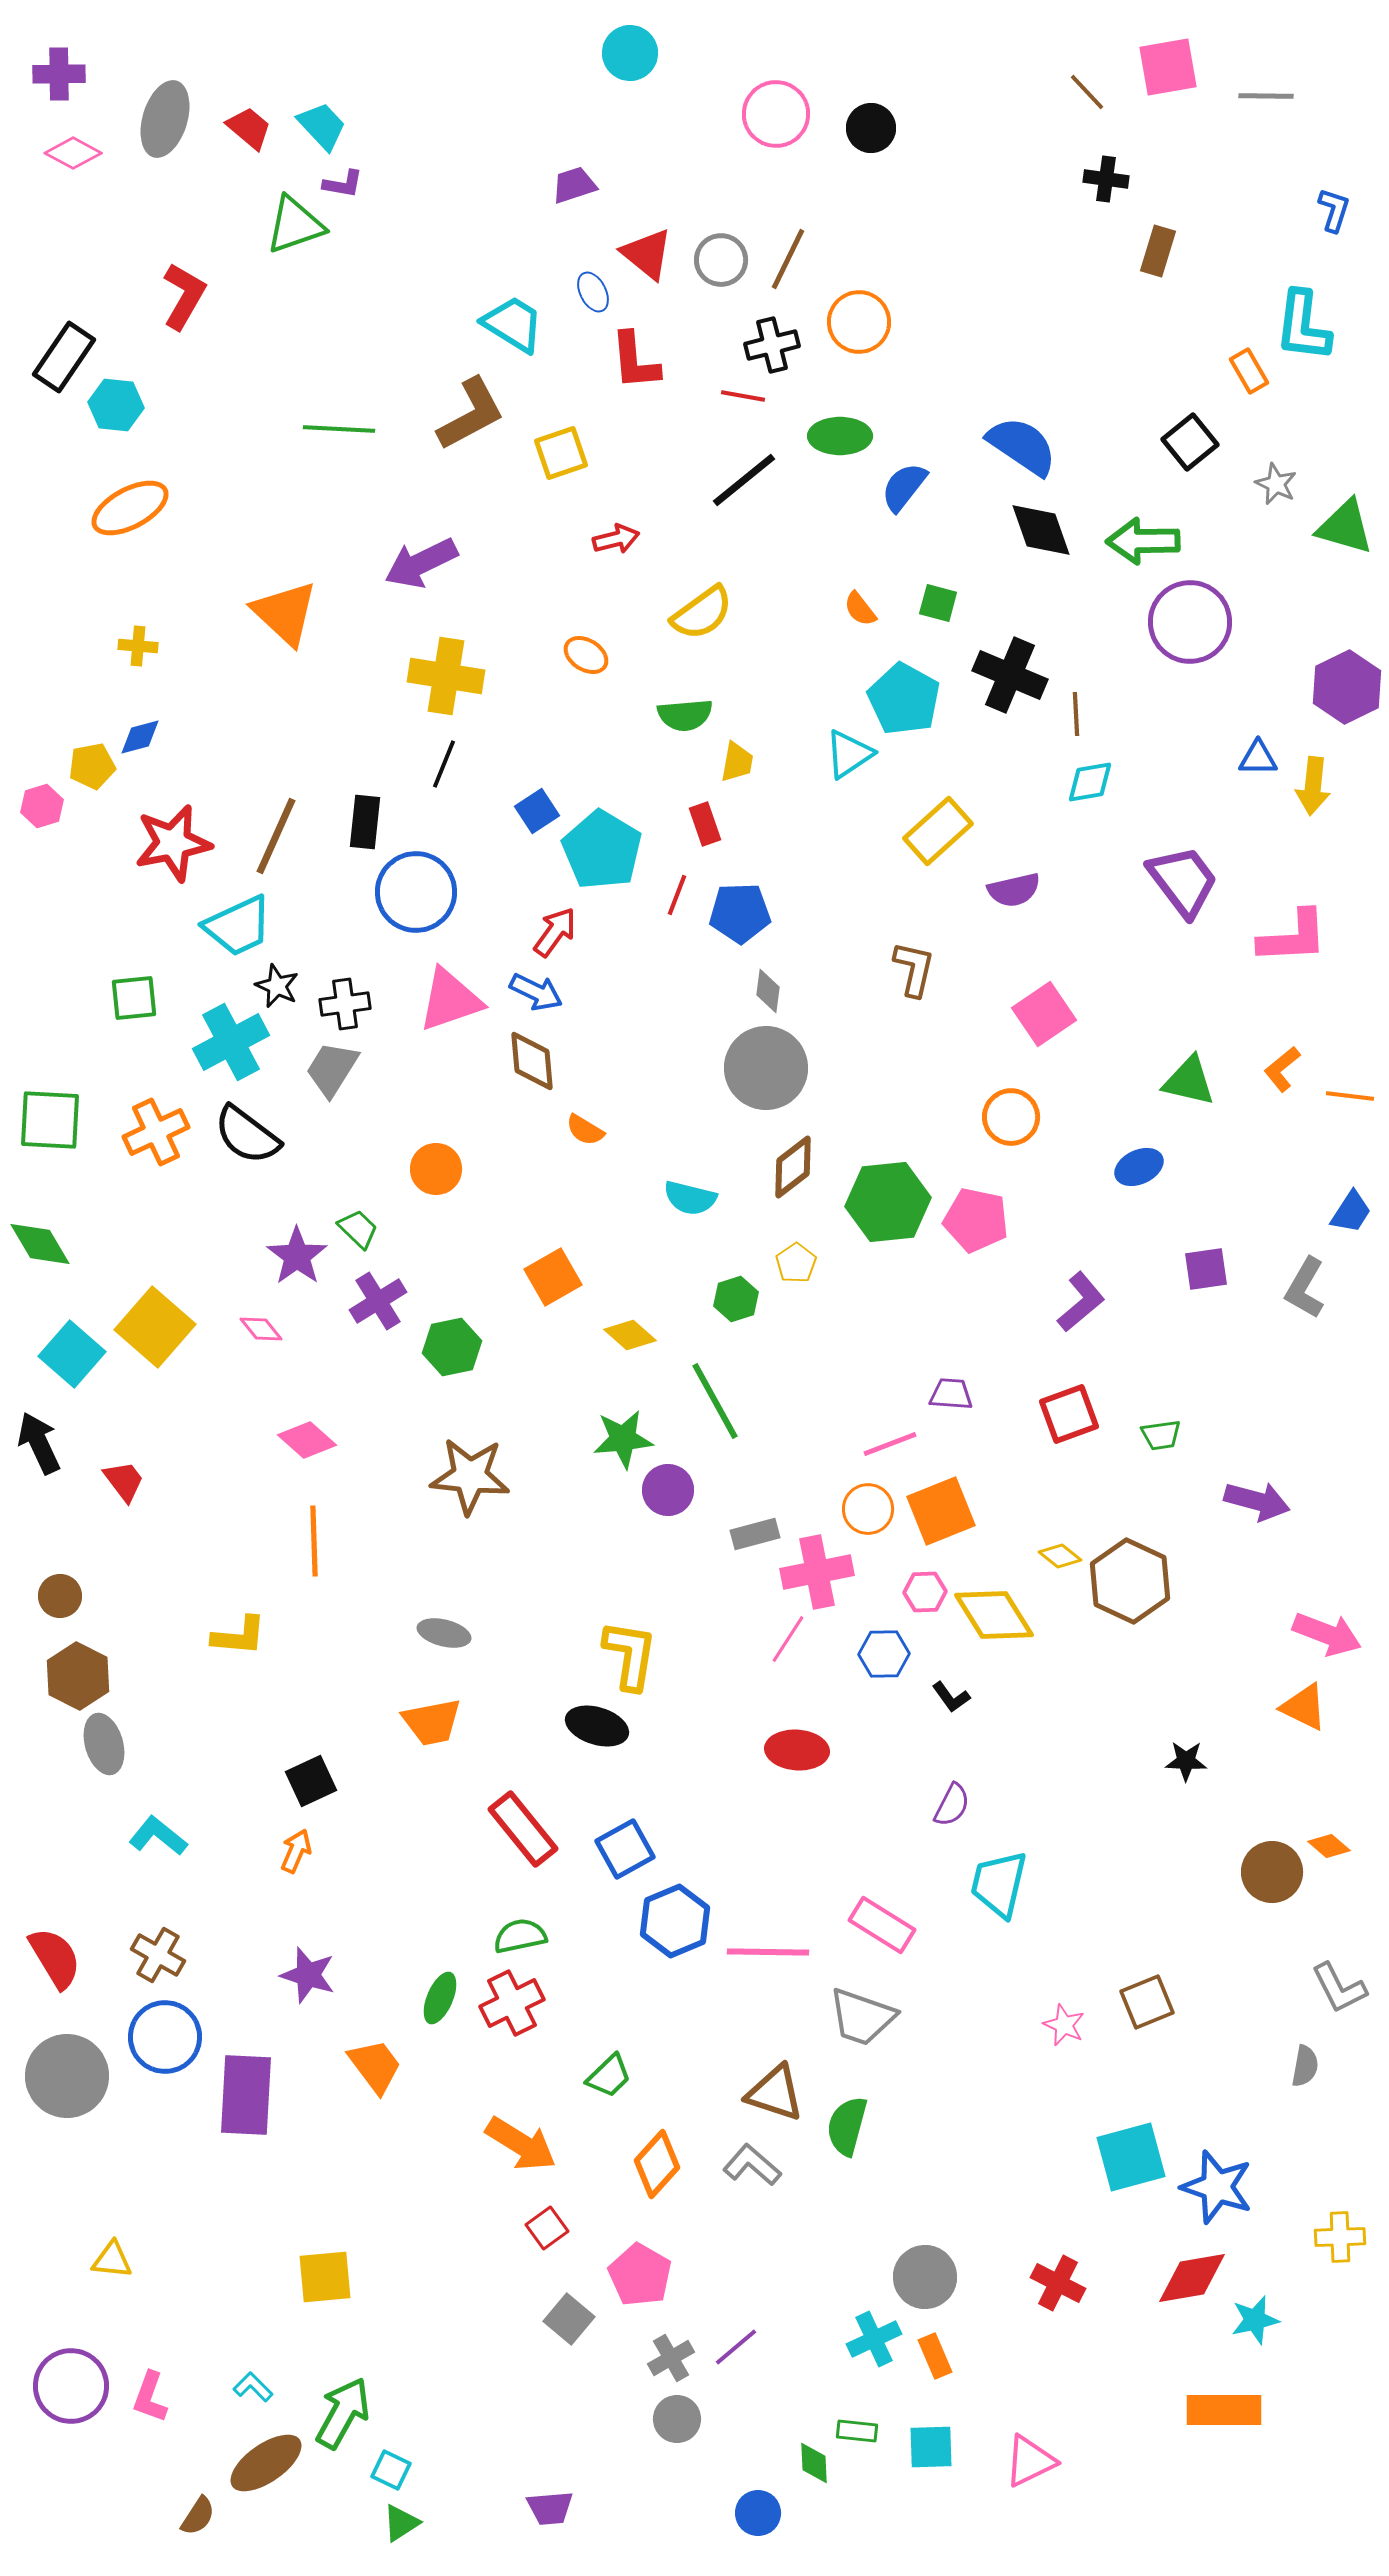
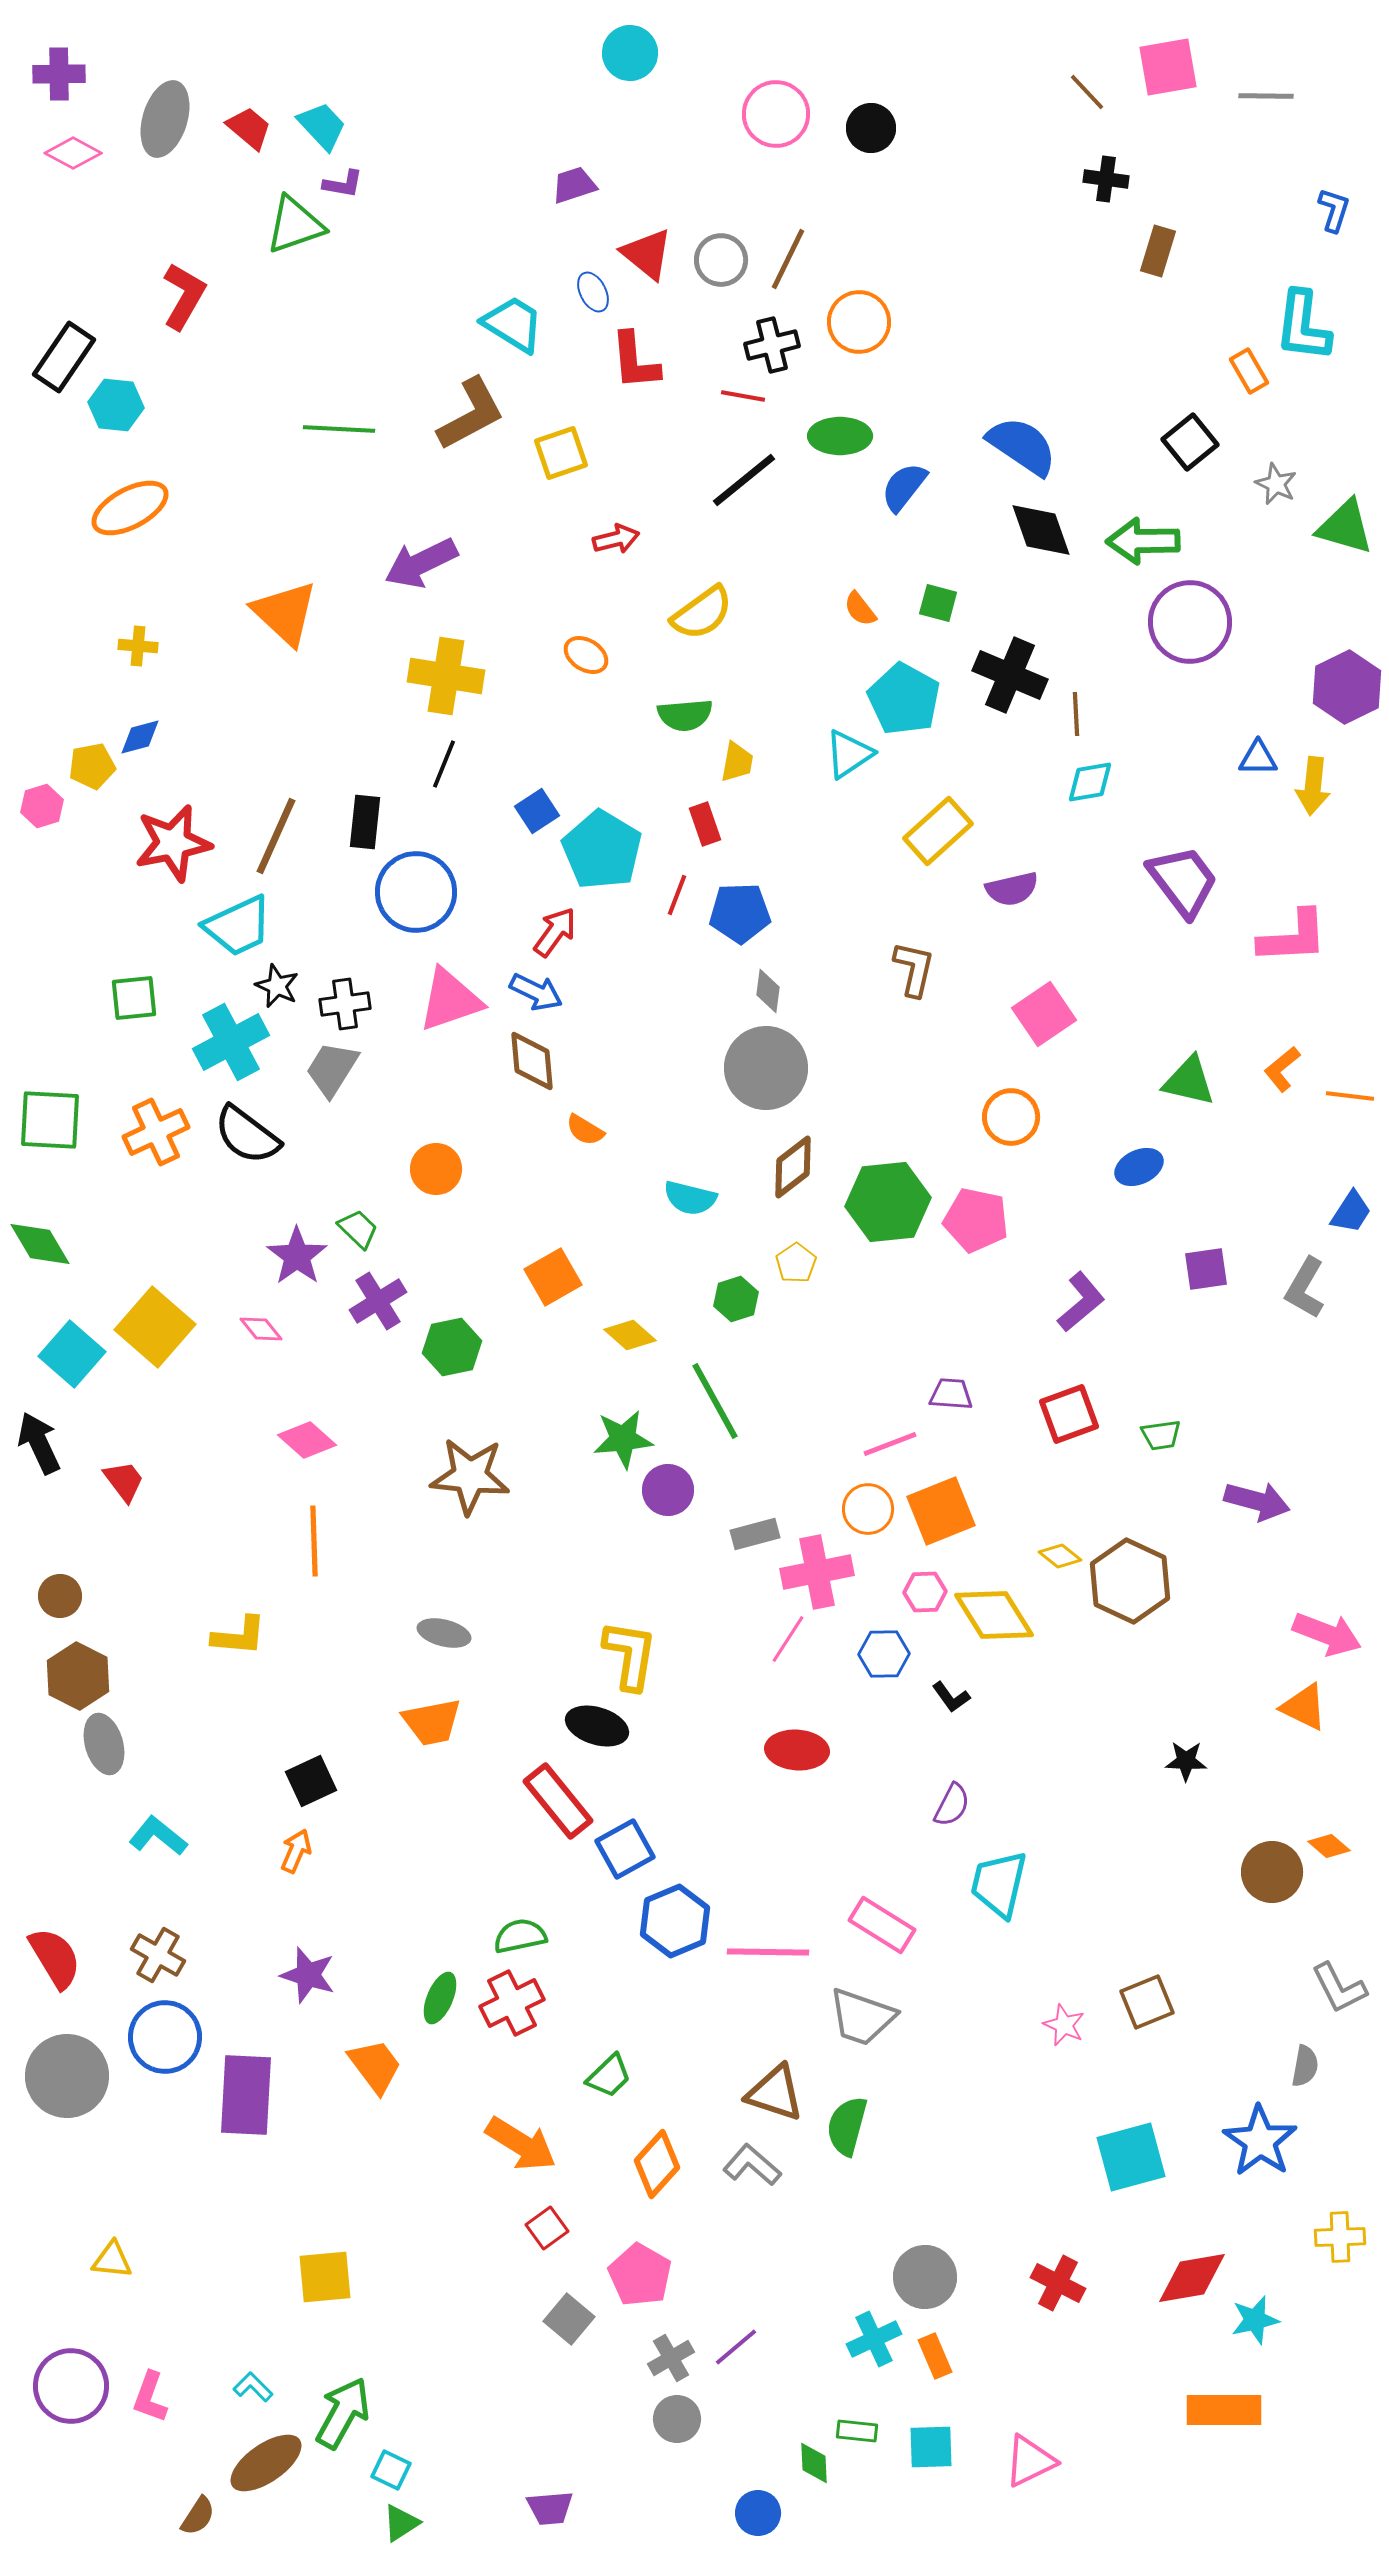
purple semicircle at (1014, 890): moved 2 px left, 1 px up
red rectangle at (523, 1829): moved 35 px right, 28 px up
blue star at (1217, 2187): moved 43 px right, 46 px up; rotated 16 degrees clockwise
